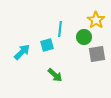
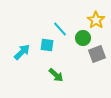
cyan line: rotated 49 degrees counterclockwise
green circle: moved 1 px left, 1 px down
cyan square: rotated 24 degrees clockwise
gray square: rotated 12 degrees counterclockwise
green arrow: moved 1 px right
